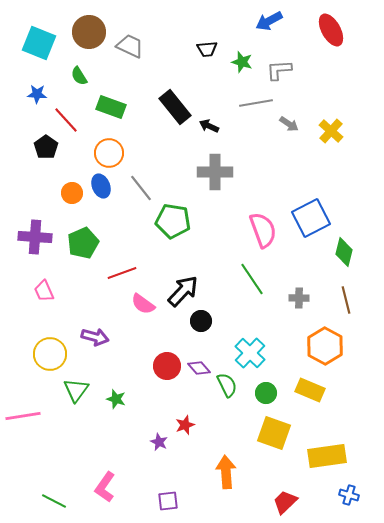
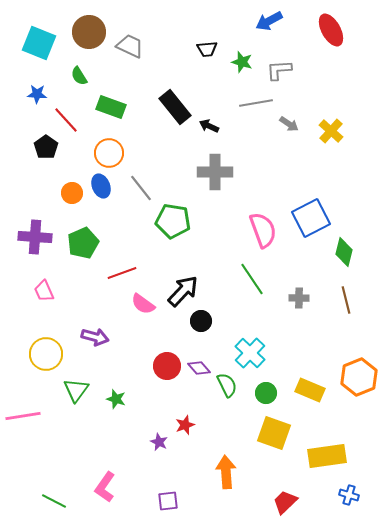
orange hexagon at (325, 346): moved 34 px right, 31 px down; rotated 9 degrees clockwise
yellow circle at (50, 354): moved 4 px left
